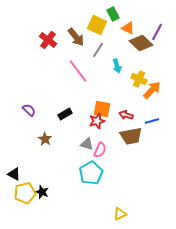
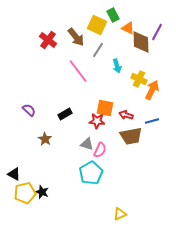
green rectangle: moved 1 px down
brown diamond: moved 1 px up; rotated 45 degrees clockwise
orange arrow: rotated 18 degrees counterclockwise
orange square: moved 3 px right, 1 px up
red star: rotated 21 degrees clockwise
